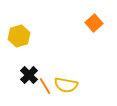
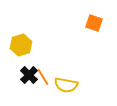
orange square: rotated 30 degrees counterclockwise
yellow hexagon: moved 2 px right, 9 px down
orange line: moved 2 px left, 9 px up
